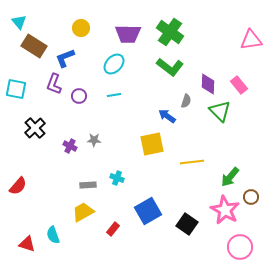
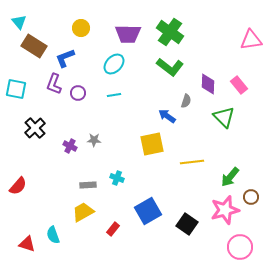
purple circle: moved 1 px left, 3 px up
green triangle: moved 4 px right, 6 px down
pink star: rotated 28 degrees clockwise
